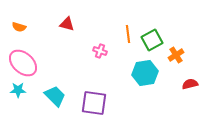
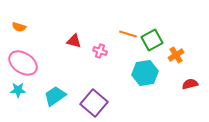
red triangle: moved 7 px right, 17 px down
orange line: rotated 66 degrees counterclockwise
pink ellipse: rotated 8 degrees counterclockwise
cyan trapezoid: rotated 80 degrees counterclockwise
purple square: rotated 32 degrees clockwise
